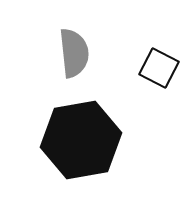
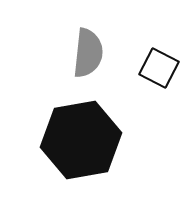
gray semicircle: moved 14 px right; rotated 12 degrees clockwise
